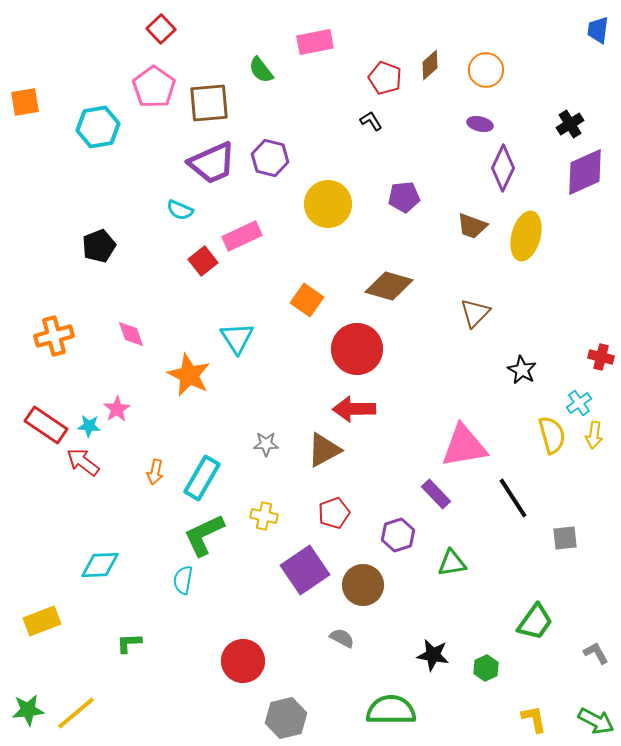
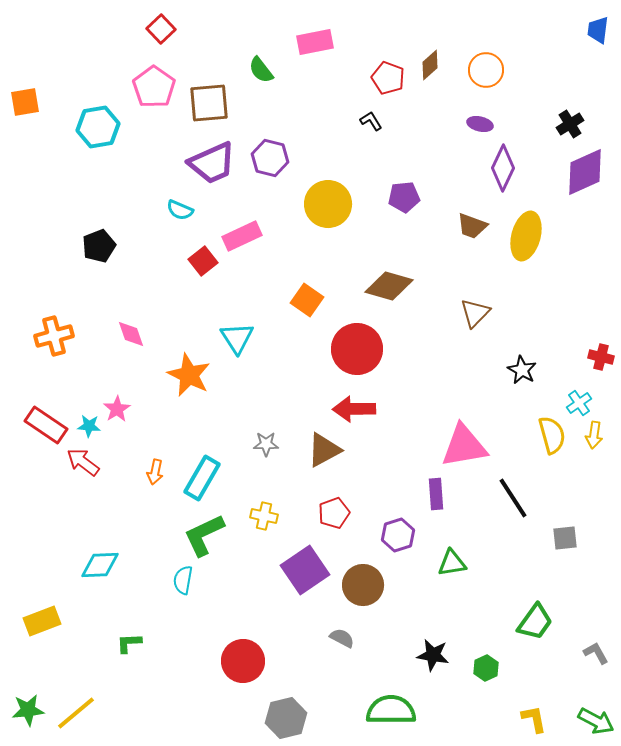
red pentagon at (385, 78): moved 3 px right
purple rectangle at (436, 494): rotated 40 degrees clockwise
